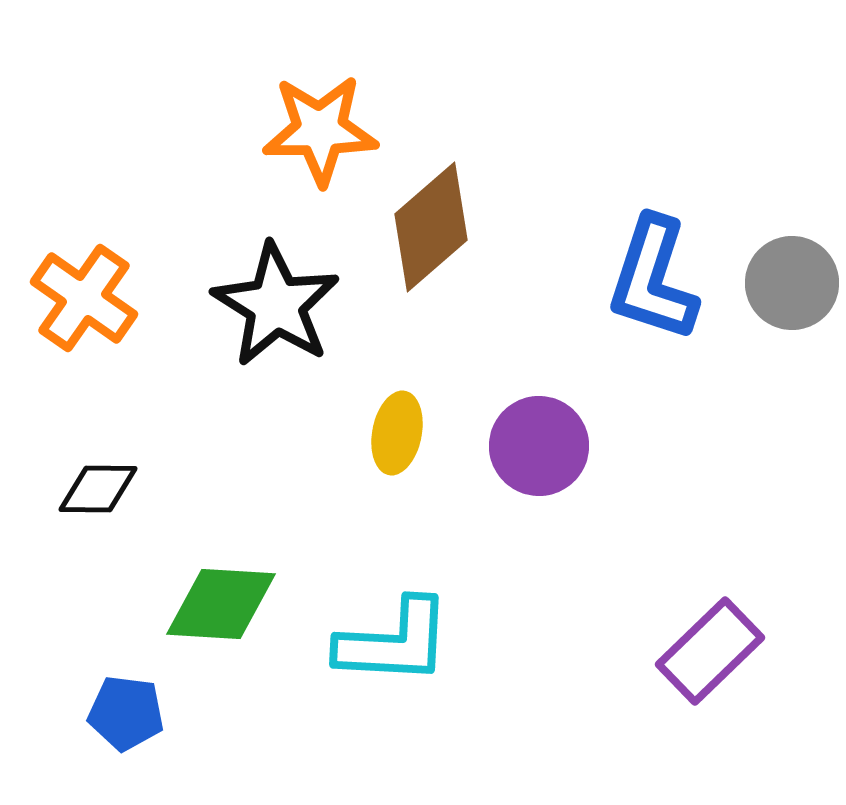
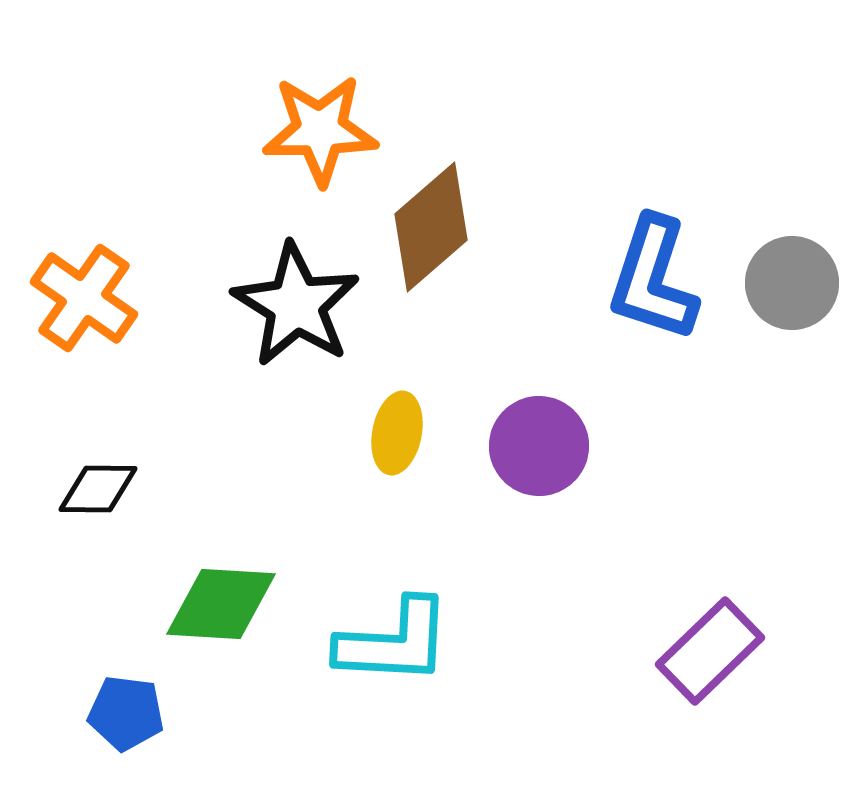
black star: moved 20 px right
